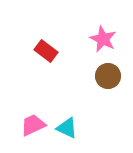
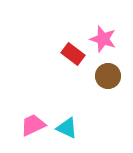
pink star: rotated 8 degrees counterclockwise
red rectangle: moved 27 px right, 3 px down
